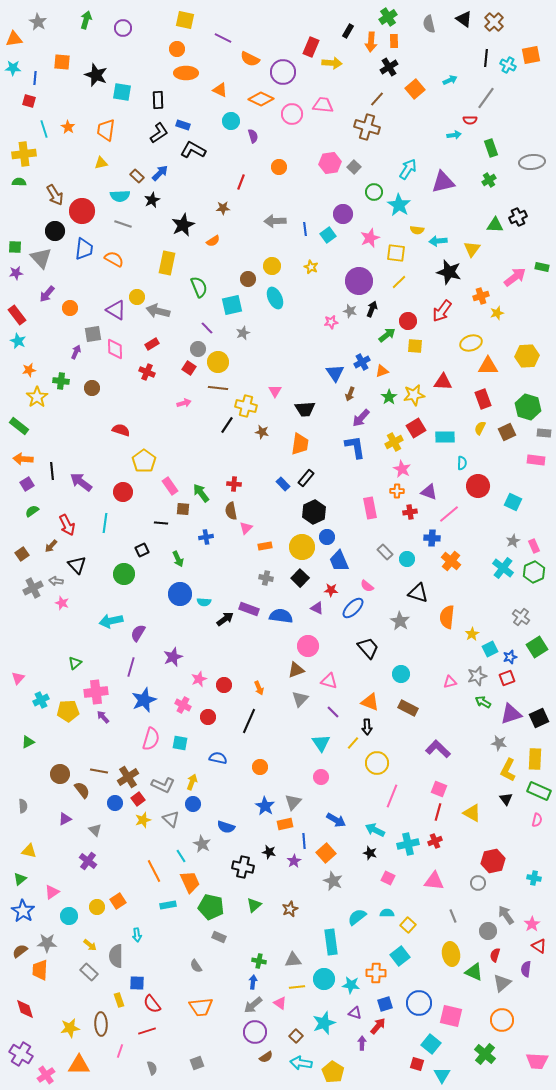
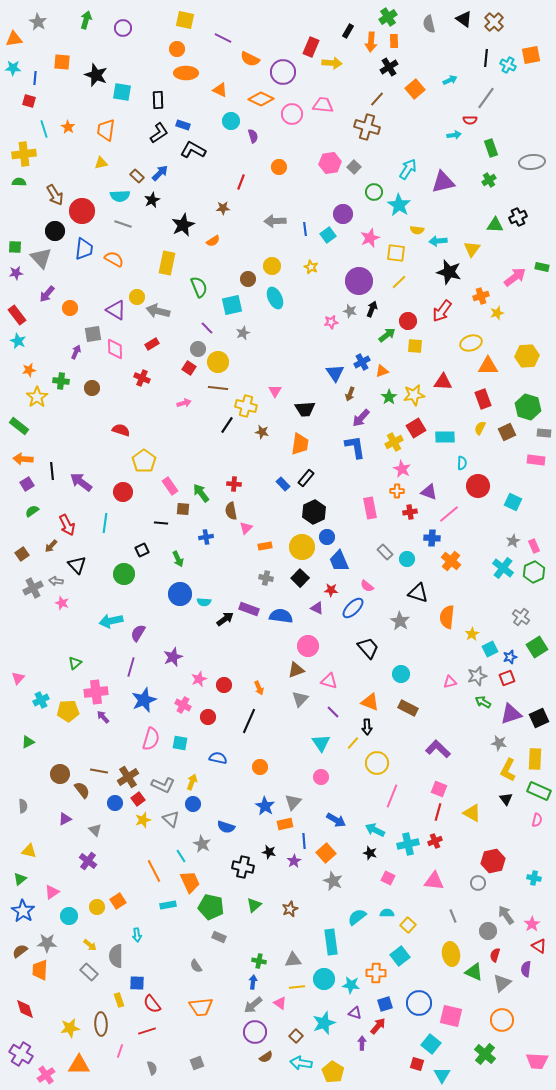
red cross at (147, 372): moved 5 px left, 6 px down
